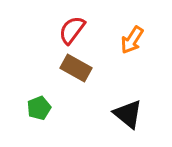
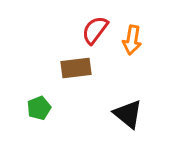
red semicircle: moved 23 px right
orange arrow: rotated 24 degrees counterclockwise
brown rectangle: rotated 36 degrees counterclockwise
